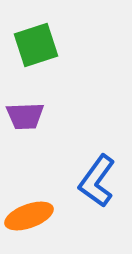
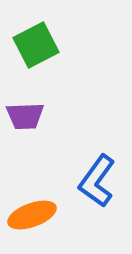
green square: rotated 9 degrees counterclockwise
orange ellipse: moved 3 px right, 1 px up
